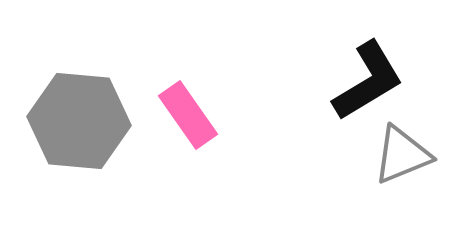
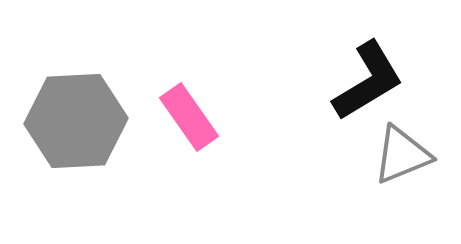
pink rectangle: moved 1 px right, 2 px down
gray hexagon: moved 3 px left; rotated 8 degrees counterclockwise
